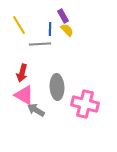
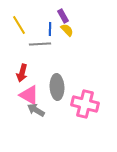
pink triangle: moved 5 px right
